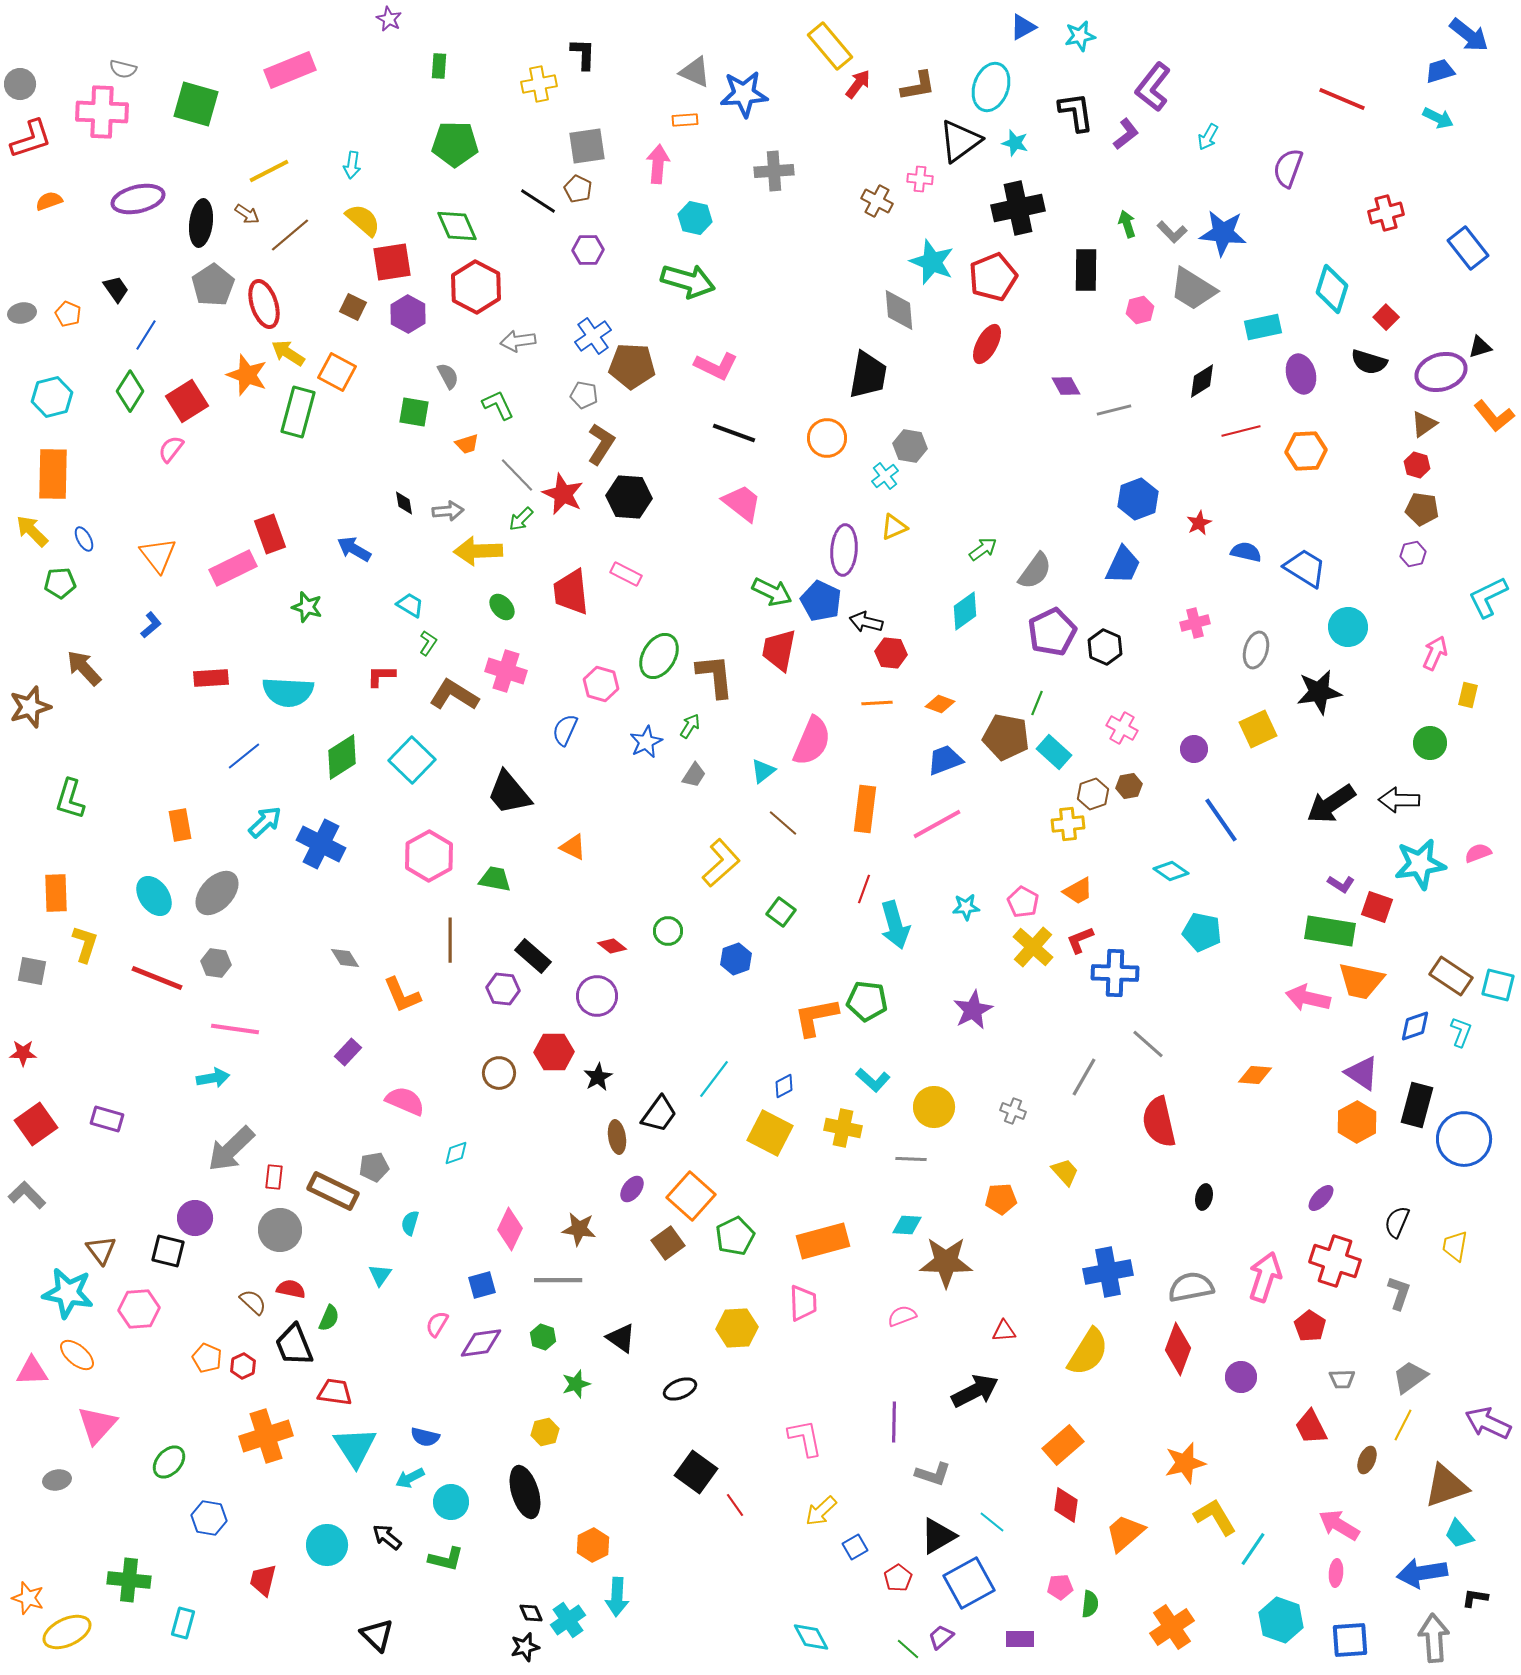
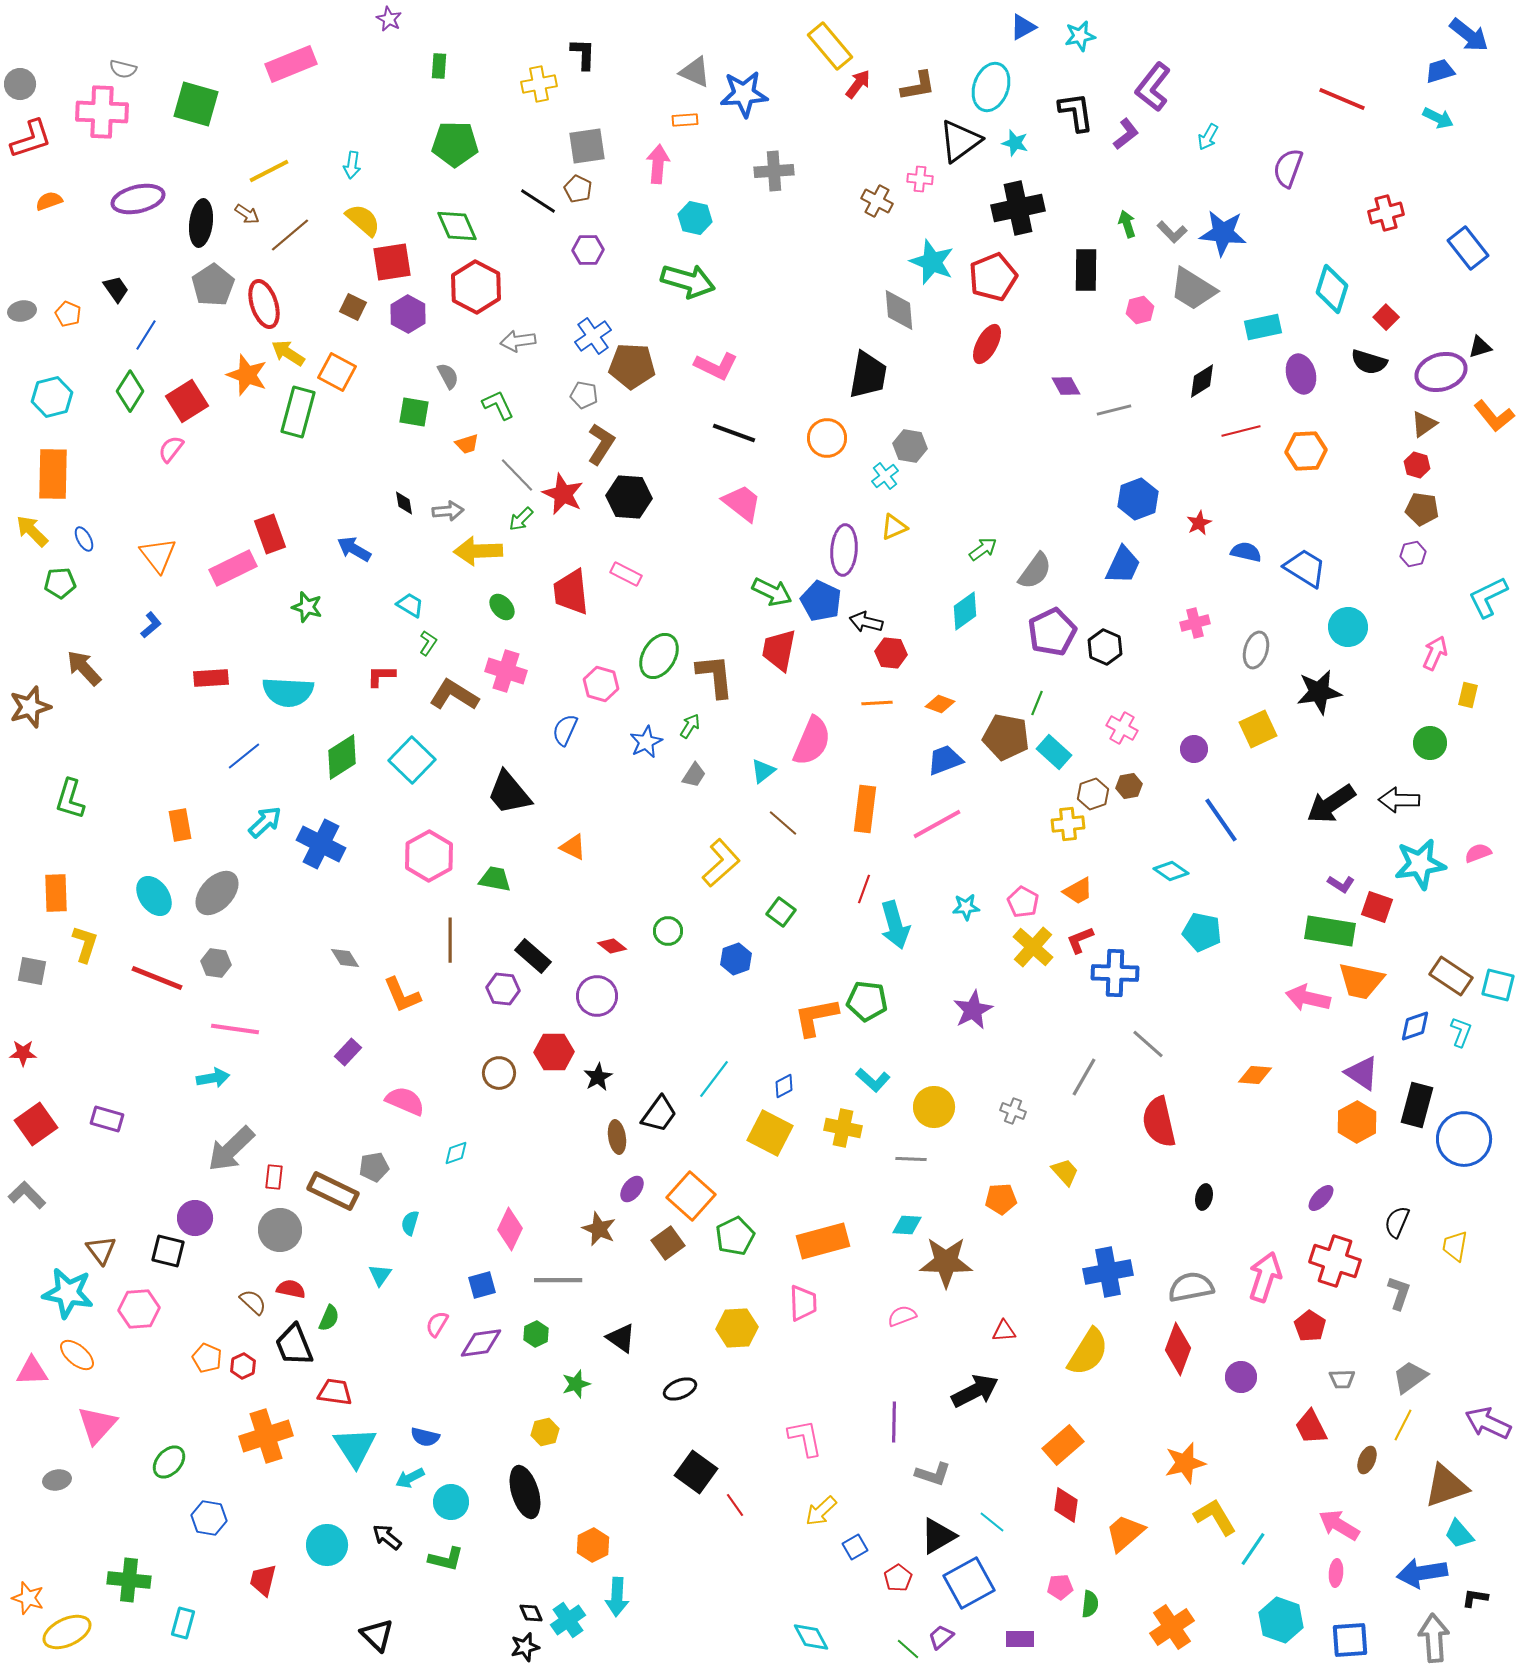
pink rectangle at (290, 70): moved 1 px right, 6 px up
gray ellipse at (22, 313): moved 2 px up
brown star at (579, 1229): moved 20 px right; rotated 16 degrees clockwise
green hexagon at (543, 1337): moved 7 px left, 3 px up; rotated 15 degrees clockwise
